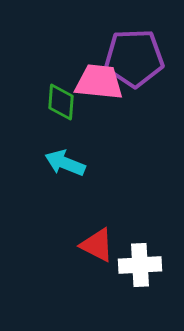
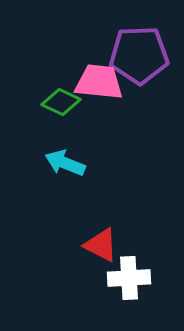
purple pentagon: moved 5 px right, 3 px up
green diamond: rotated 69 degrees counterclockwise
red triangle: moved 4 px right
white cross: moved 11 px left, 13 px down
